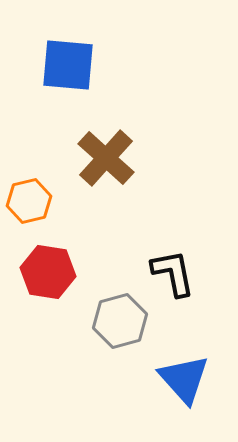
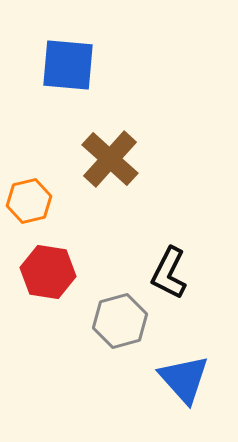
brown cross: moved 4 px right, 1 px down
black L-shape: moved 4 px left; rotated 142 degrees counterclockwise
